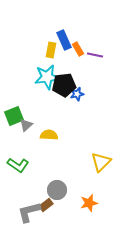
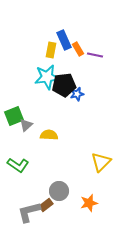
gray circle: moved 2 px right, 1 px down
